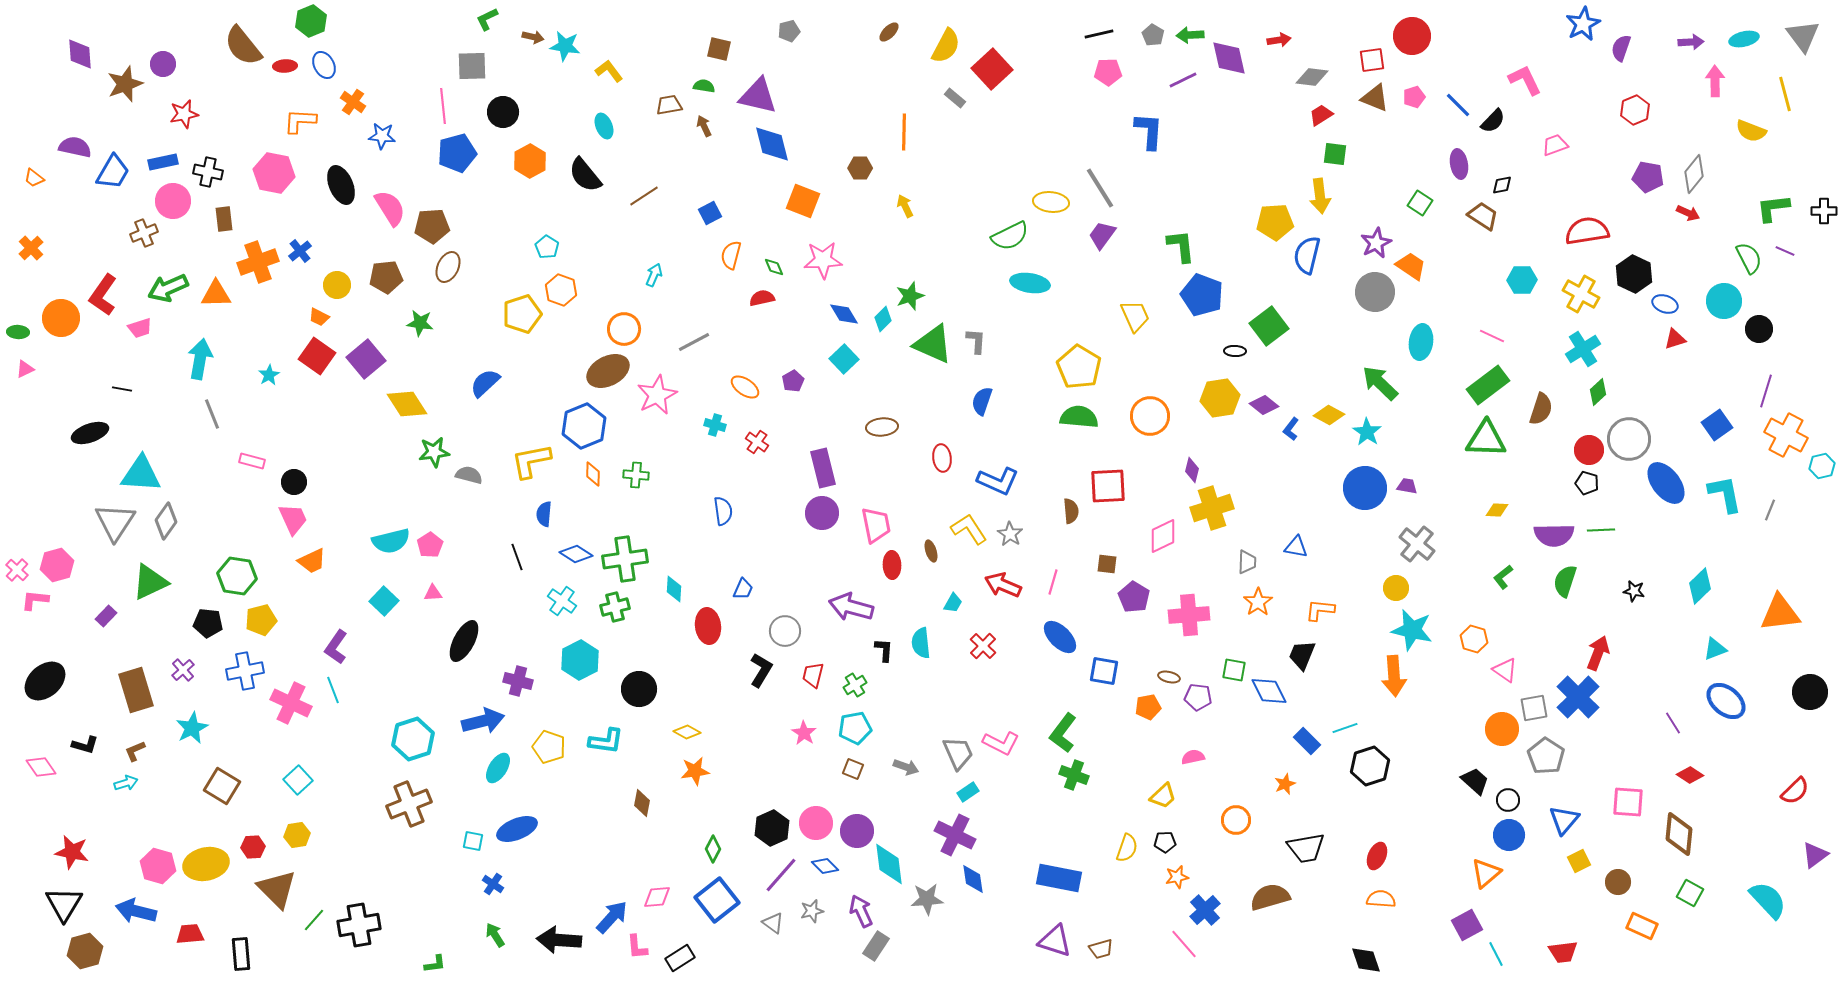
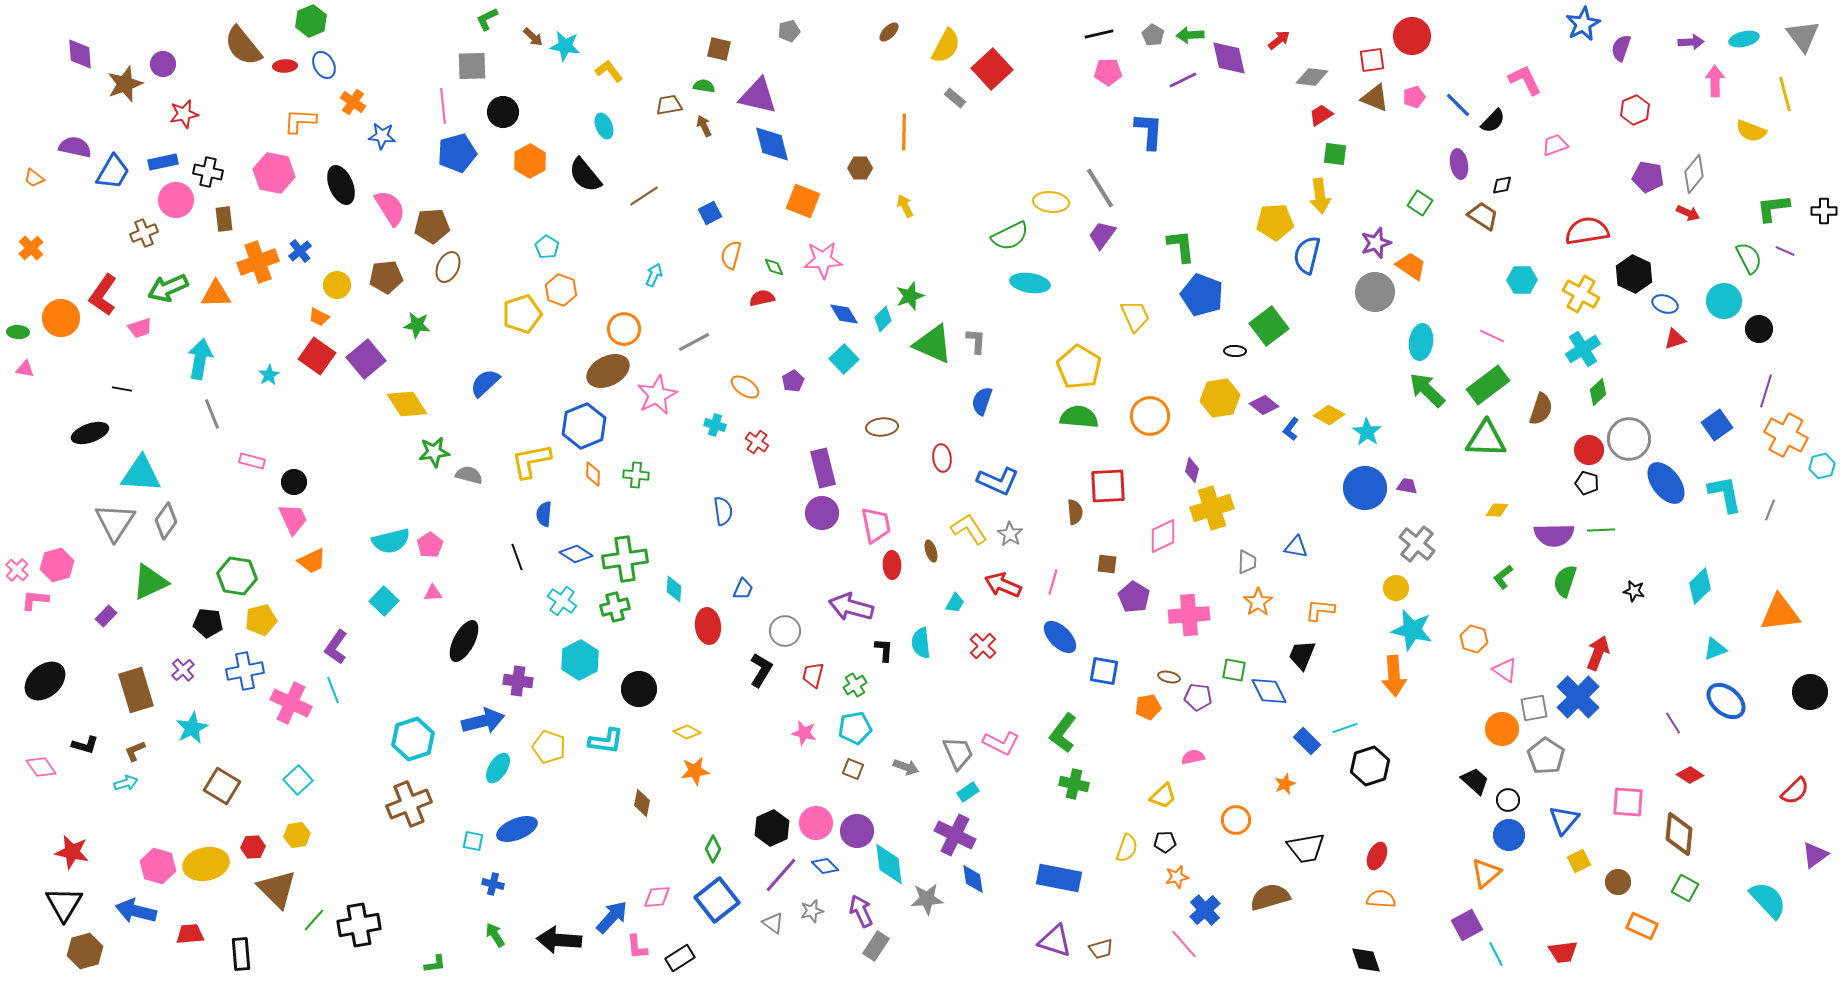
brown arrow at (533, 37): rotated 30 degrees clockwise
red arrow at (1279, 40): rotated 30 degrees counterclockwise
pink circle at (173, 201): moved 3 px right, 1 px up
purple star at (1376, 243): rotated 8 degrees clockwise
green star at (420, 323): moved 3 px left, 2 px down
pink triangle at (25, 369): rotated 36 degrees clockwise
green arrow at (1380, 383): moved 47 px right, 7 px down
brown semicircle at (1071, 511): moved 4 px right, 1 px down
cyan trapezoid at (953, 603): moved 2 px right
purple cross at (518, 681): rotated 8 degrees counterclockwise
pink star at (804, 733): rotated 20 degrees counterclockwise
green cross at (1074, 775): moved 9 px down; rotated 8 degrees counterclockwise
blue cross at (493, 884): rotated 20 degrees counterclockwise
green square at (1690, 893): moved 5 px left, 5 px up
